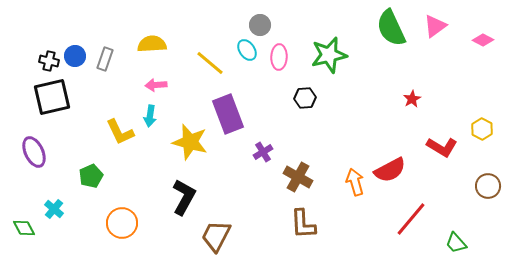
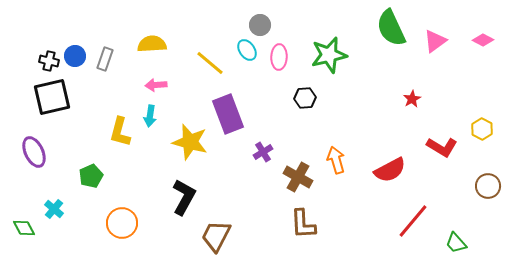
pink triangle: moved 15 px down
yellow L-shape: rotated 40 degrees clockwise
orange arrow: moved 19 px left, 22 px up
red line: moved 2 px right, 2 px down
